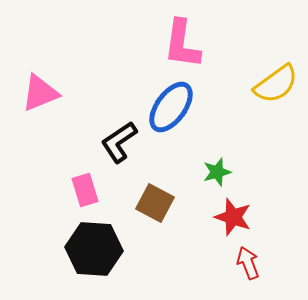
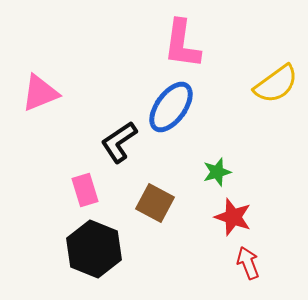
black hexagon: rotated 18 degrees clockwise
